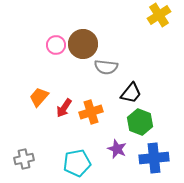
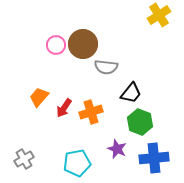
gray cross: rotated 18 degrees counterclockwise
